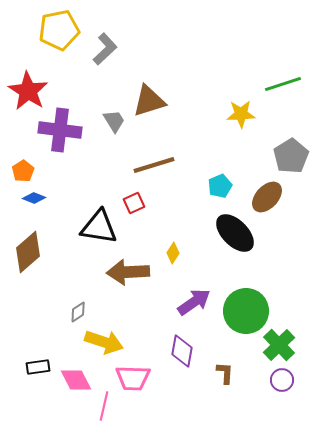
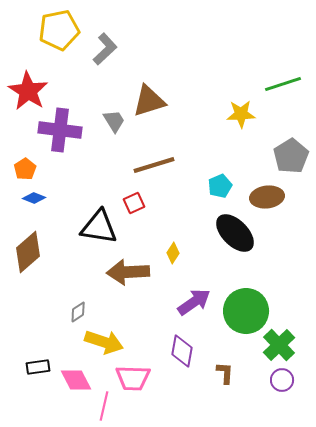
orange pentagon: moved 2 px right, 2 px up
brown ellipse: rotated 40 degrees clockwise
